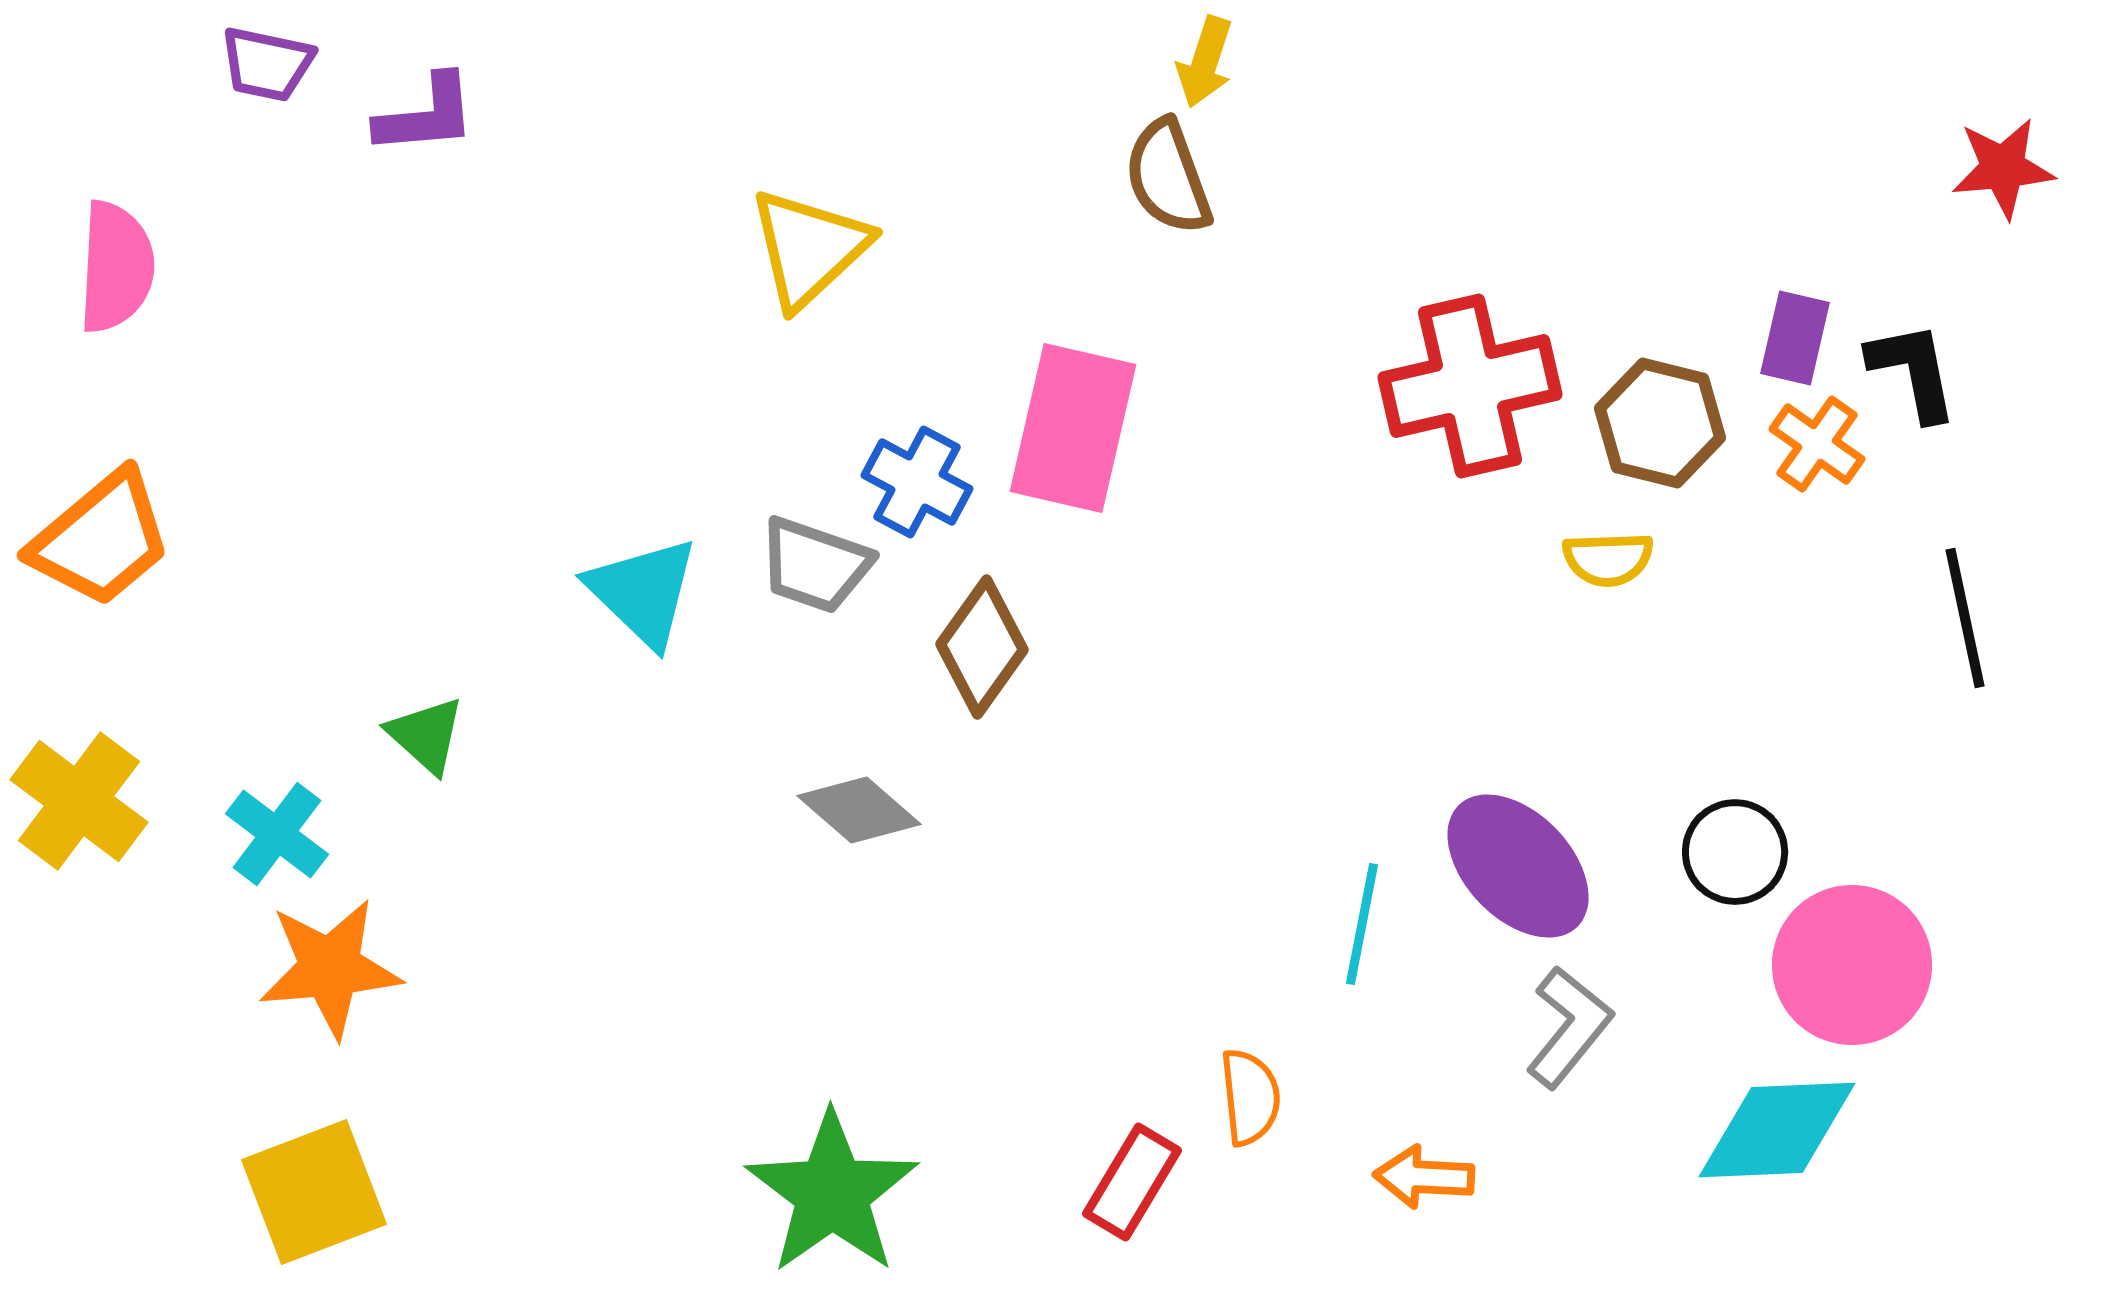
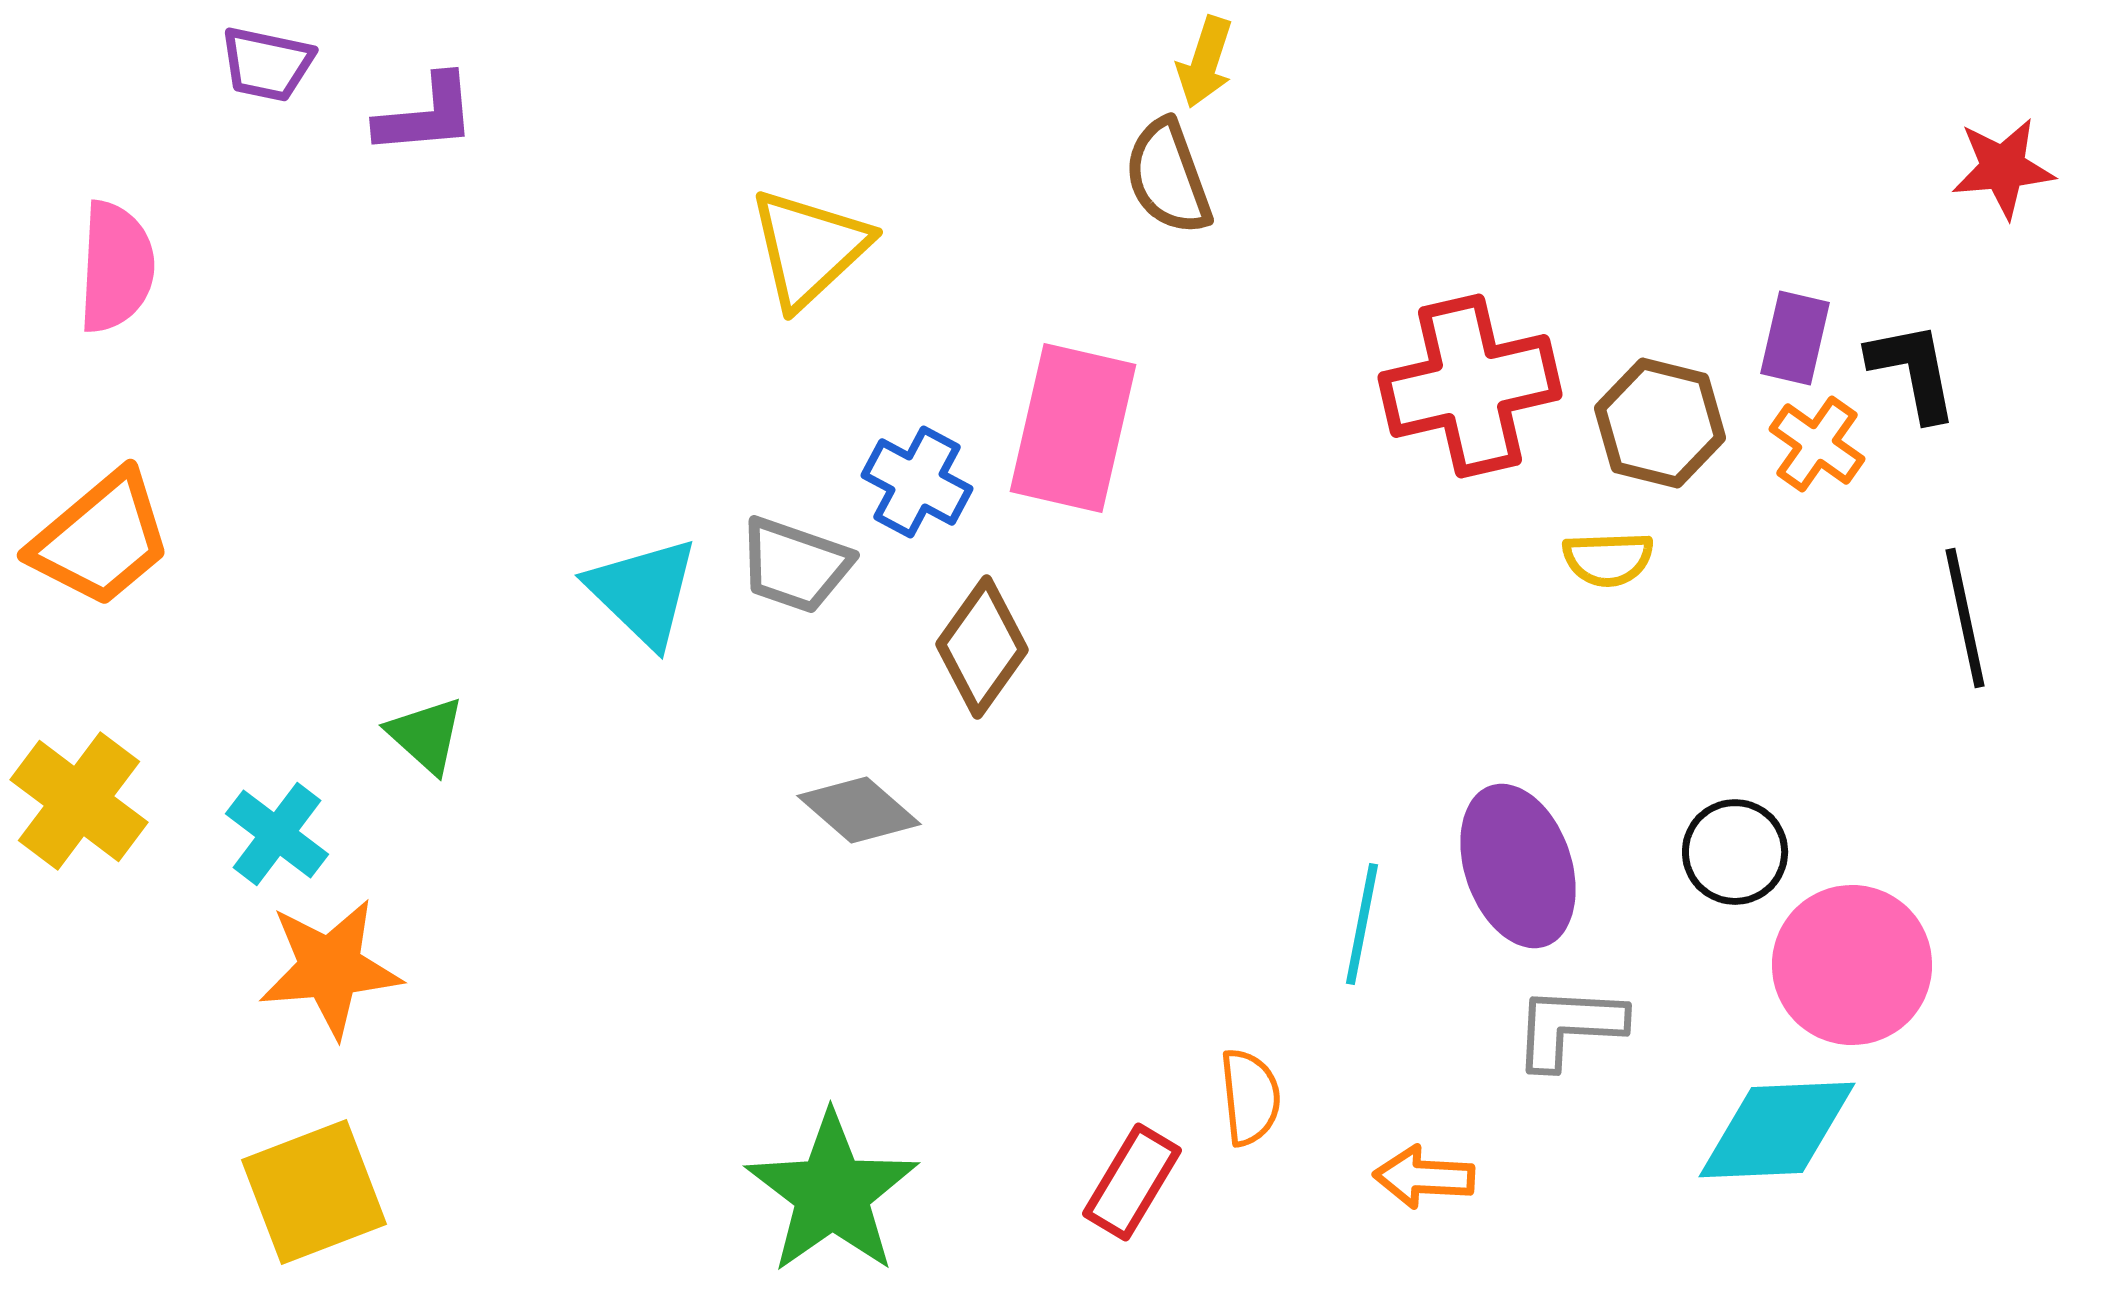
gray trapezoid: moved 20 px left
purple ellipse: rotated 25 degrees clockwise
gray L-shape: rotated 126 degrees counterclockwise
